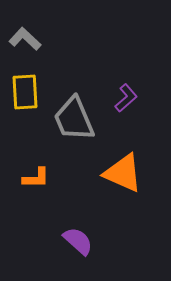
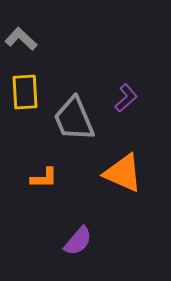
gray L-shape: moved 4 px left
orange L-shape: moved 8 px right
purple semicircle: rotated 88 degrees clockwise
